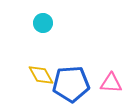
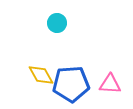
cyan circle: moved 14 px right
pink triangle: moved 1 px left, 1 px down
